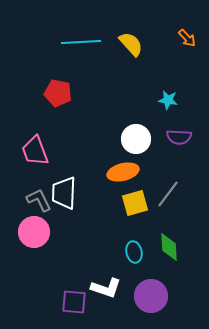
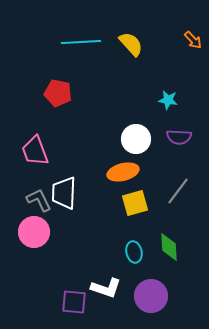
orange arrow: moved 6 px right, 2 px down
gray line: moved 10 px right, 3 px up
